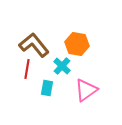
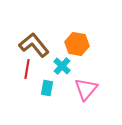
pink triangle: moved 1 px up; rotated 15 degrees counterclockwise
